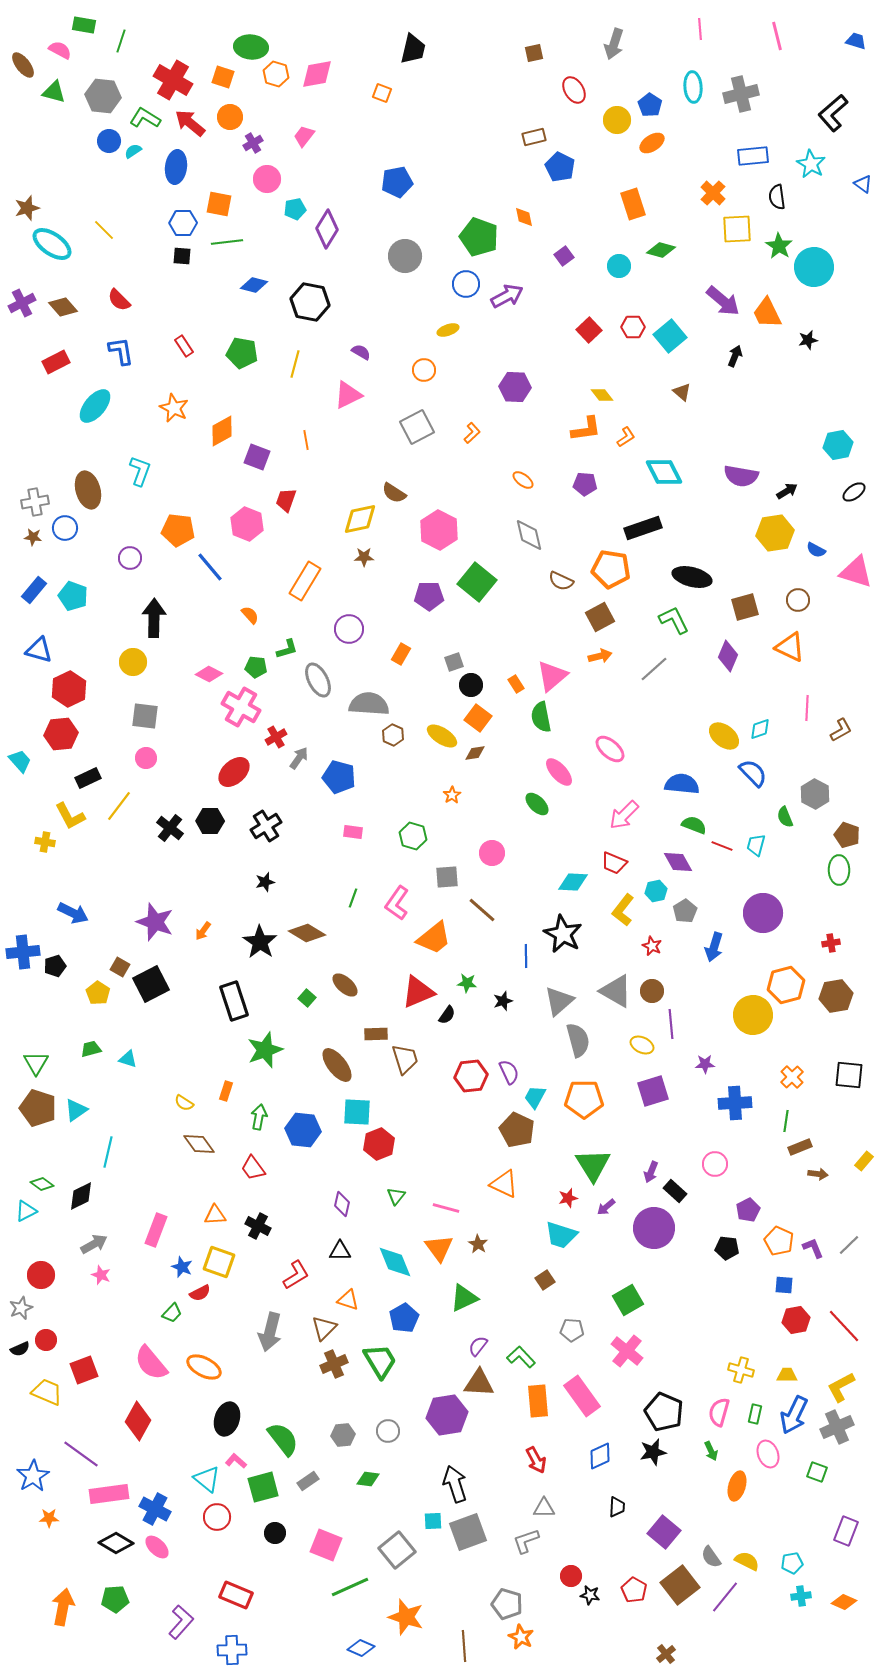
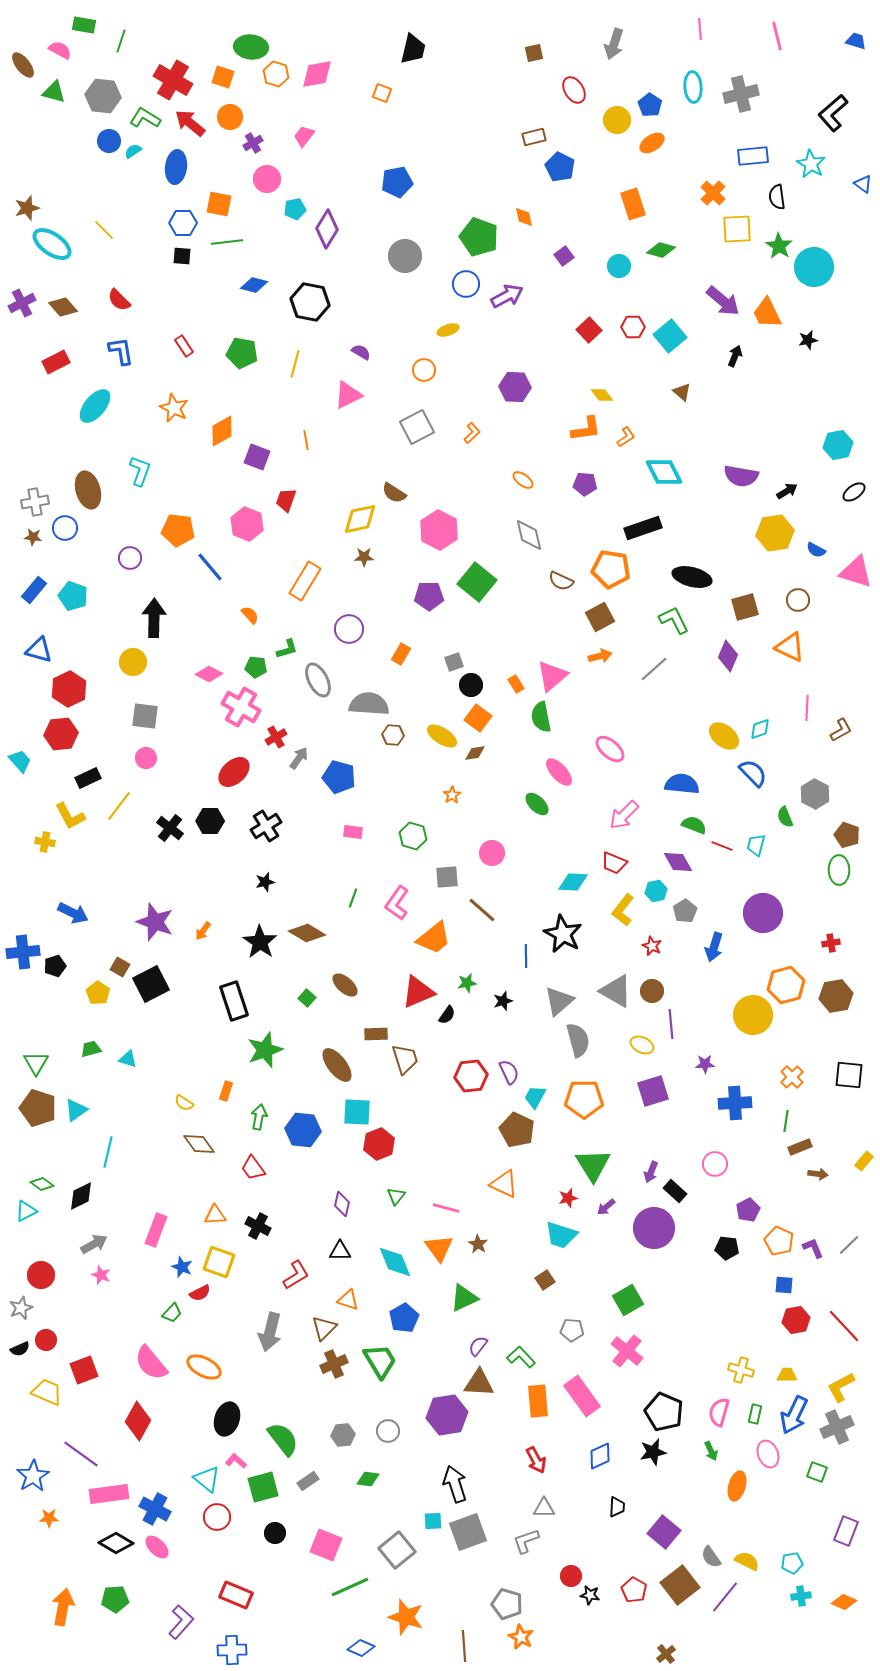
brown hexagon at (393, 735): rotated 20 degrees counterclockwise
green star at (467, 983): rotated 18 degrees counterclockwise
